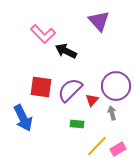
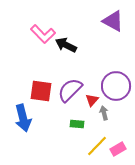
purple triangle: moved 14 px right; rotated 20 degrees counterclockwise
black arrow: moved 6 px up
red square: moved 4 px down
gray arrow: moved 8 px left
blue arrow: rotated 12 degrees clockwise
